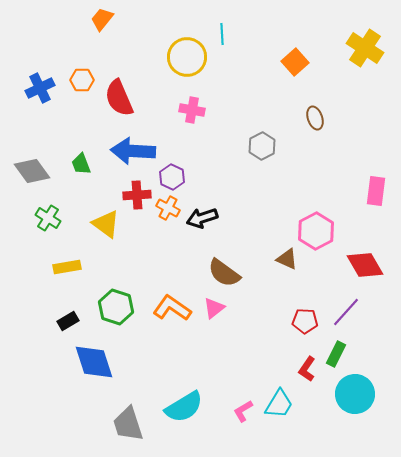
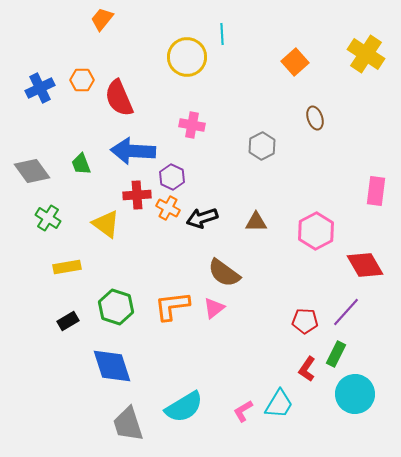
yellow cross: moved 1 px right, 6 px down
pink cross: moved 15 px down
brown triangle: moved 31 px left, 37 px up; rotated 25 degrees counterclockwise
orange L-shape: moved 2 px up; rotated 42 degrees counterclockwise
blue diamond: moved 18 px right, 4 px down
